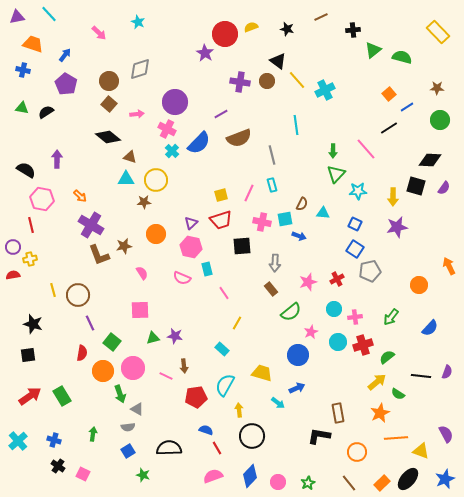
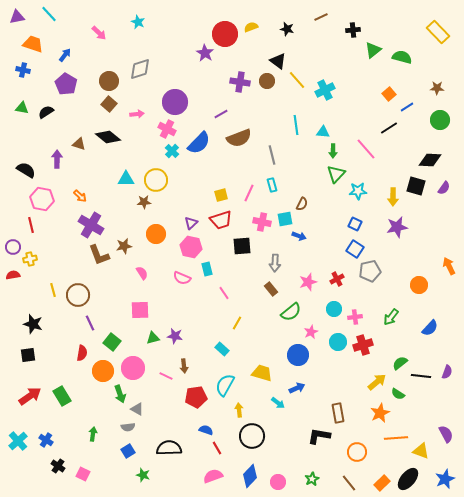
brown triangle at (130, 157): moved 51 px left, 13 px up
cyan triangle at (323, 213): moved 81 px up
green semicircle at (387, 357): moved 13 px right, 6 px down
blue cross at (54, 440): moved 8 px left; rotated 16 degrees clockwise
green star at (308, 483): moved 4 px right, 4 px up
